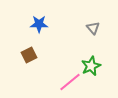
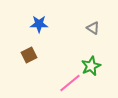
gray triangle: rotated 16 degrees counterclockwise
pink line: moved 1 px down
